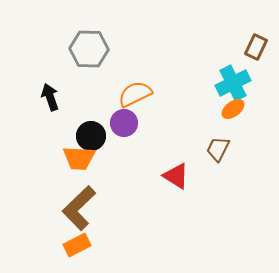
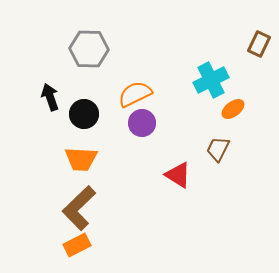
brown rectangle: moved 3 px right, 3 px up
cyan cross: moved 22 px left, 3 px up
purple circle: moved 18 px right
black circle: moved 7 px left, 22 px up
orange trapezoid: moved 2 px right, 1 px down
red triangle: moved 2 px right, 1 px up
